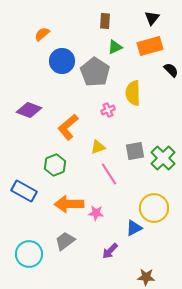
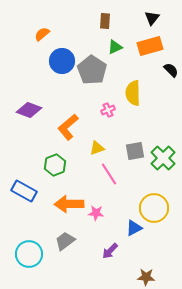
gray pentagon: moved 3 px left, 2 px up
yellow triangle: moved 1 px left, 1 px down
